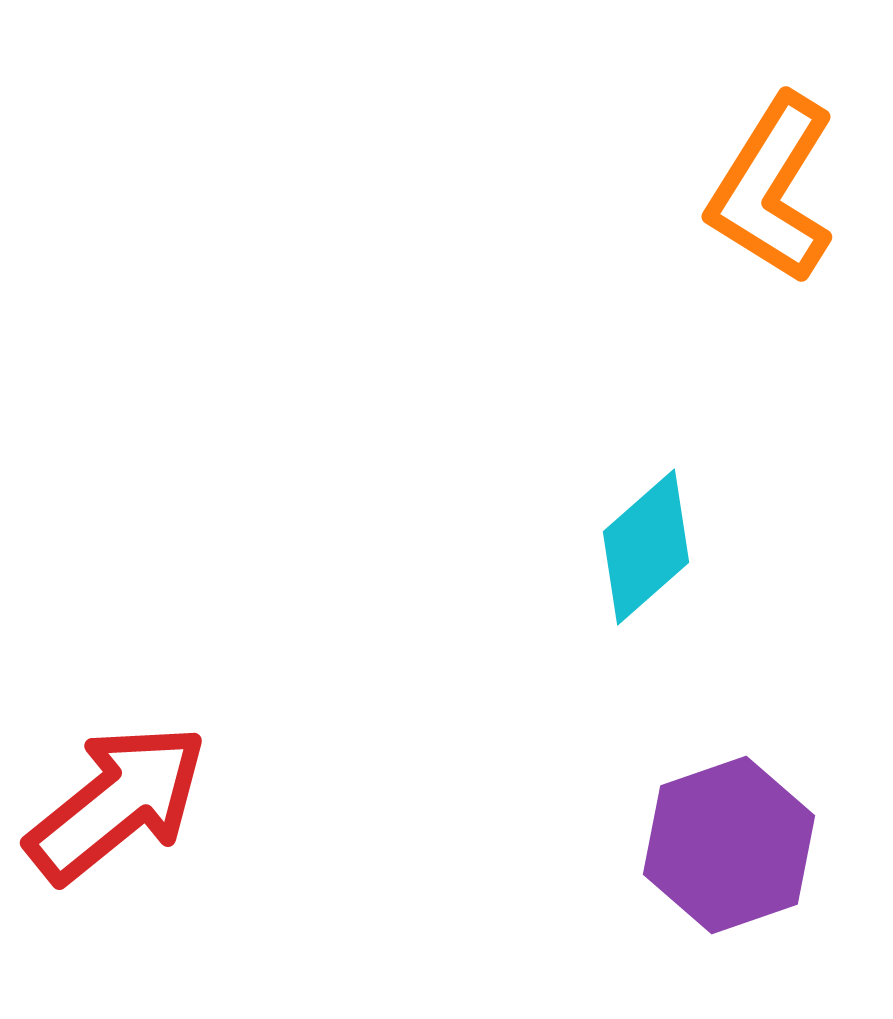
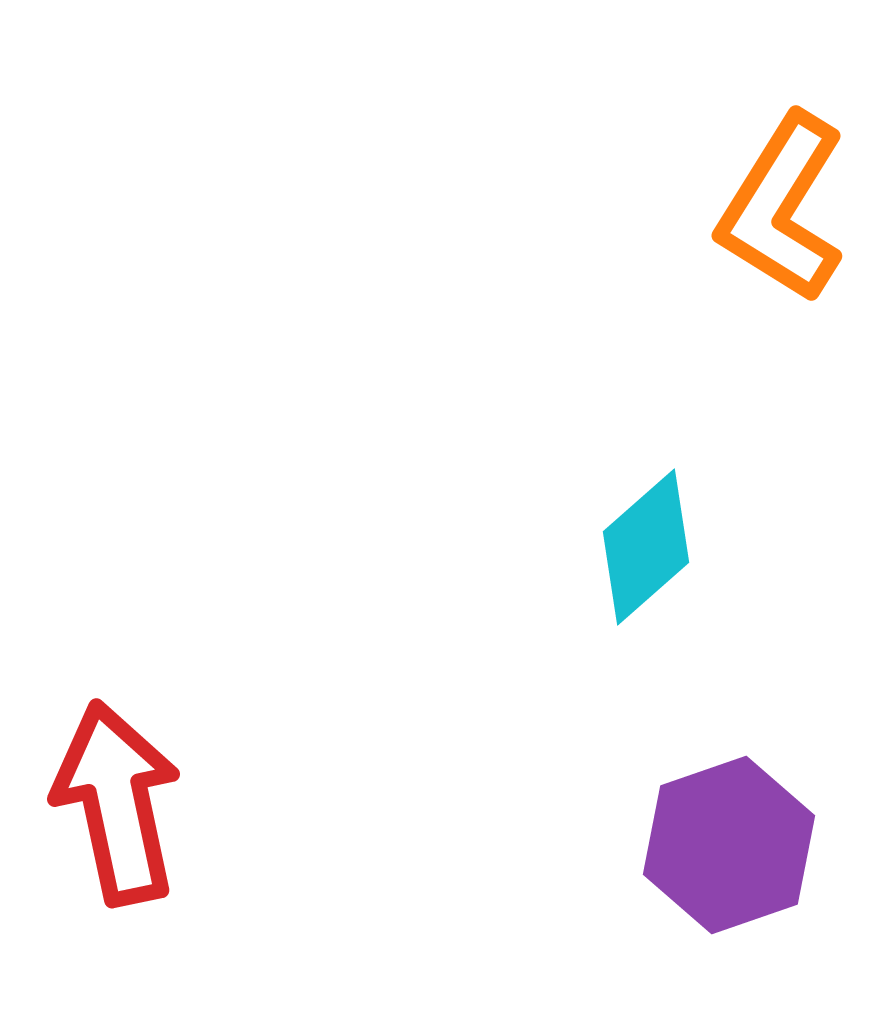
orange L-shape: moved 10 px right, 19 px down
red arrow: rotated 63 degrees counterclockwise
